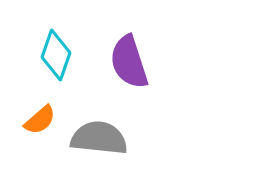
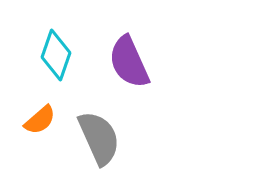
purple semicircle: rotated 6 degrees counterclockwise
gray semicircle: rotated 60 degrees clockwise
